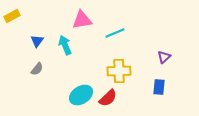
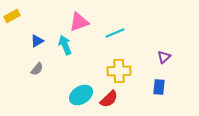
pink triangle: moved 3 px left, 2 px down; rotated 10 degrees counterclockwise
blue triangle: rotated 24 degrees clockwise
red semicircle: moved 1 px right, 1 px down
